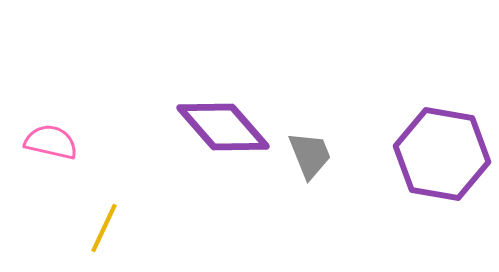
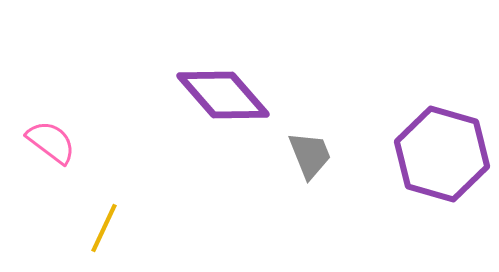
purple diamond: moved 32 px up
pink semicircle: rotated 24 degrees clockwise
purple hexagon: rotated 6 degrees clockwise
